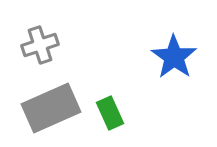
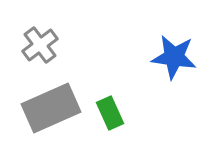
gray cross: rotated 18 degrees counterclockwise
blue star: rotated 27 degrees counterclockwise
